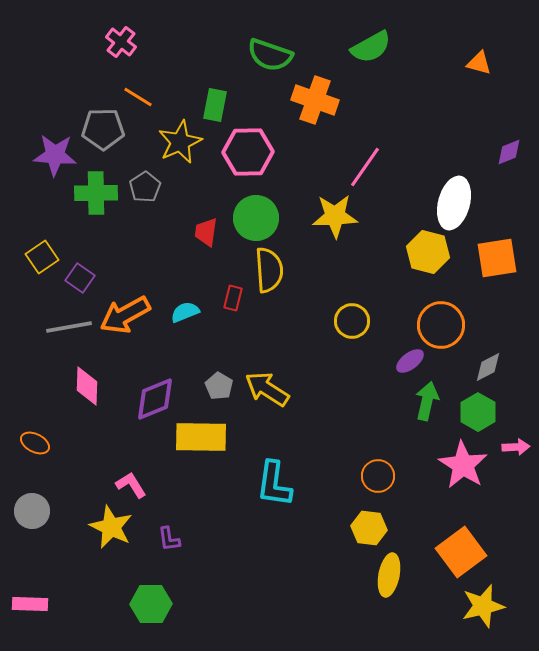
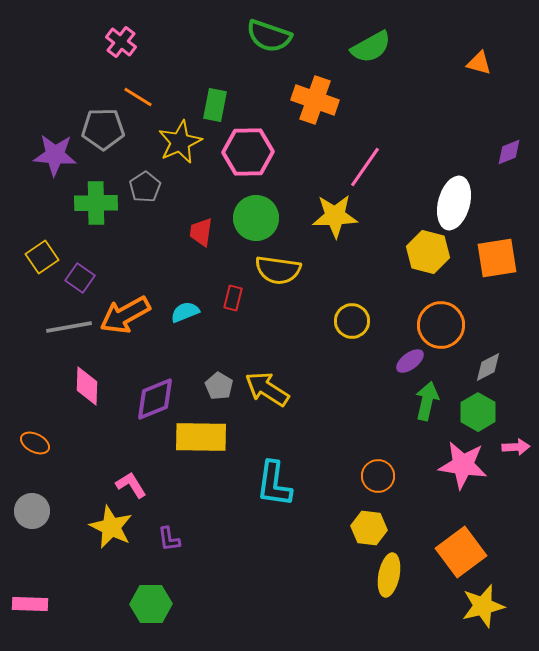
green semicircle at (270, 55): moved 1 px left, 19 px up
green cross at (96, 193): moved 10 px down
red trapezoid at (206, 232): moved 5 px left
yellow semicircle at (269, 270): moved 9 px right; rotated 102 degrees clockwise
pink star at (463, 465): rotated 24 degrees counterclockwise
